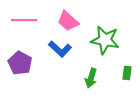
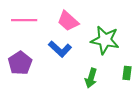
purple pentagon: rotated 10 degrees clockwise
